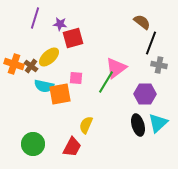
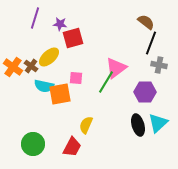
brown semicircle: moved 4 px right
orange cross: moved 1 px left, 3 px down; rotated 18 degrees clockwise
purple hexagon: moved 2 px up
